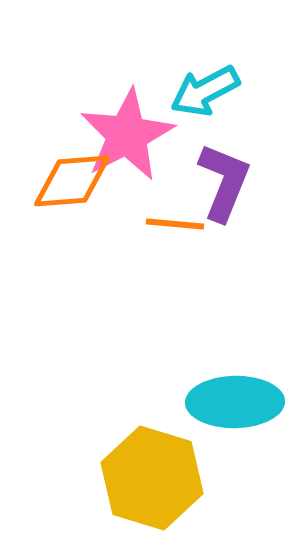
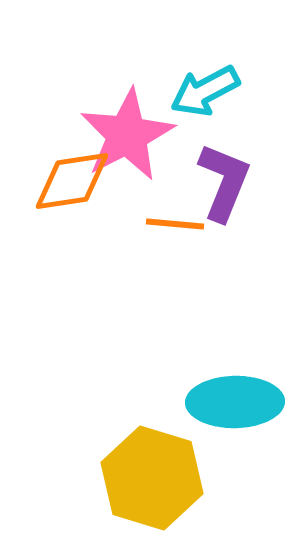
orange diamond: rotated 4 degrees counterclockwise
